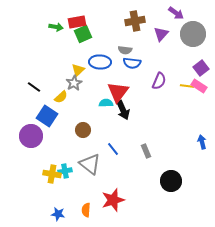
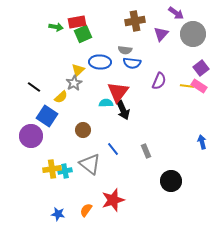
yellow cross: moved 5 px up; rotated 18 degrees counterclockwise
orange semicircle: rotated 32 degrees clockwise
